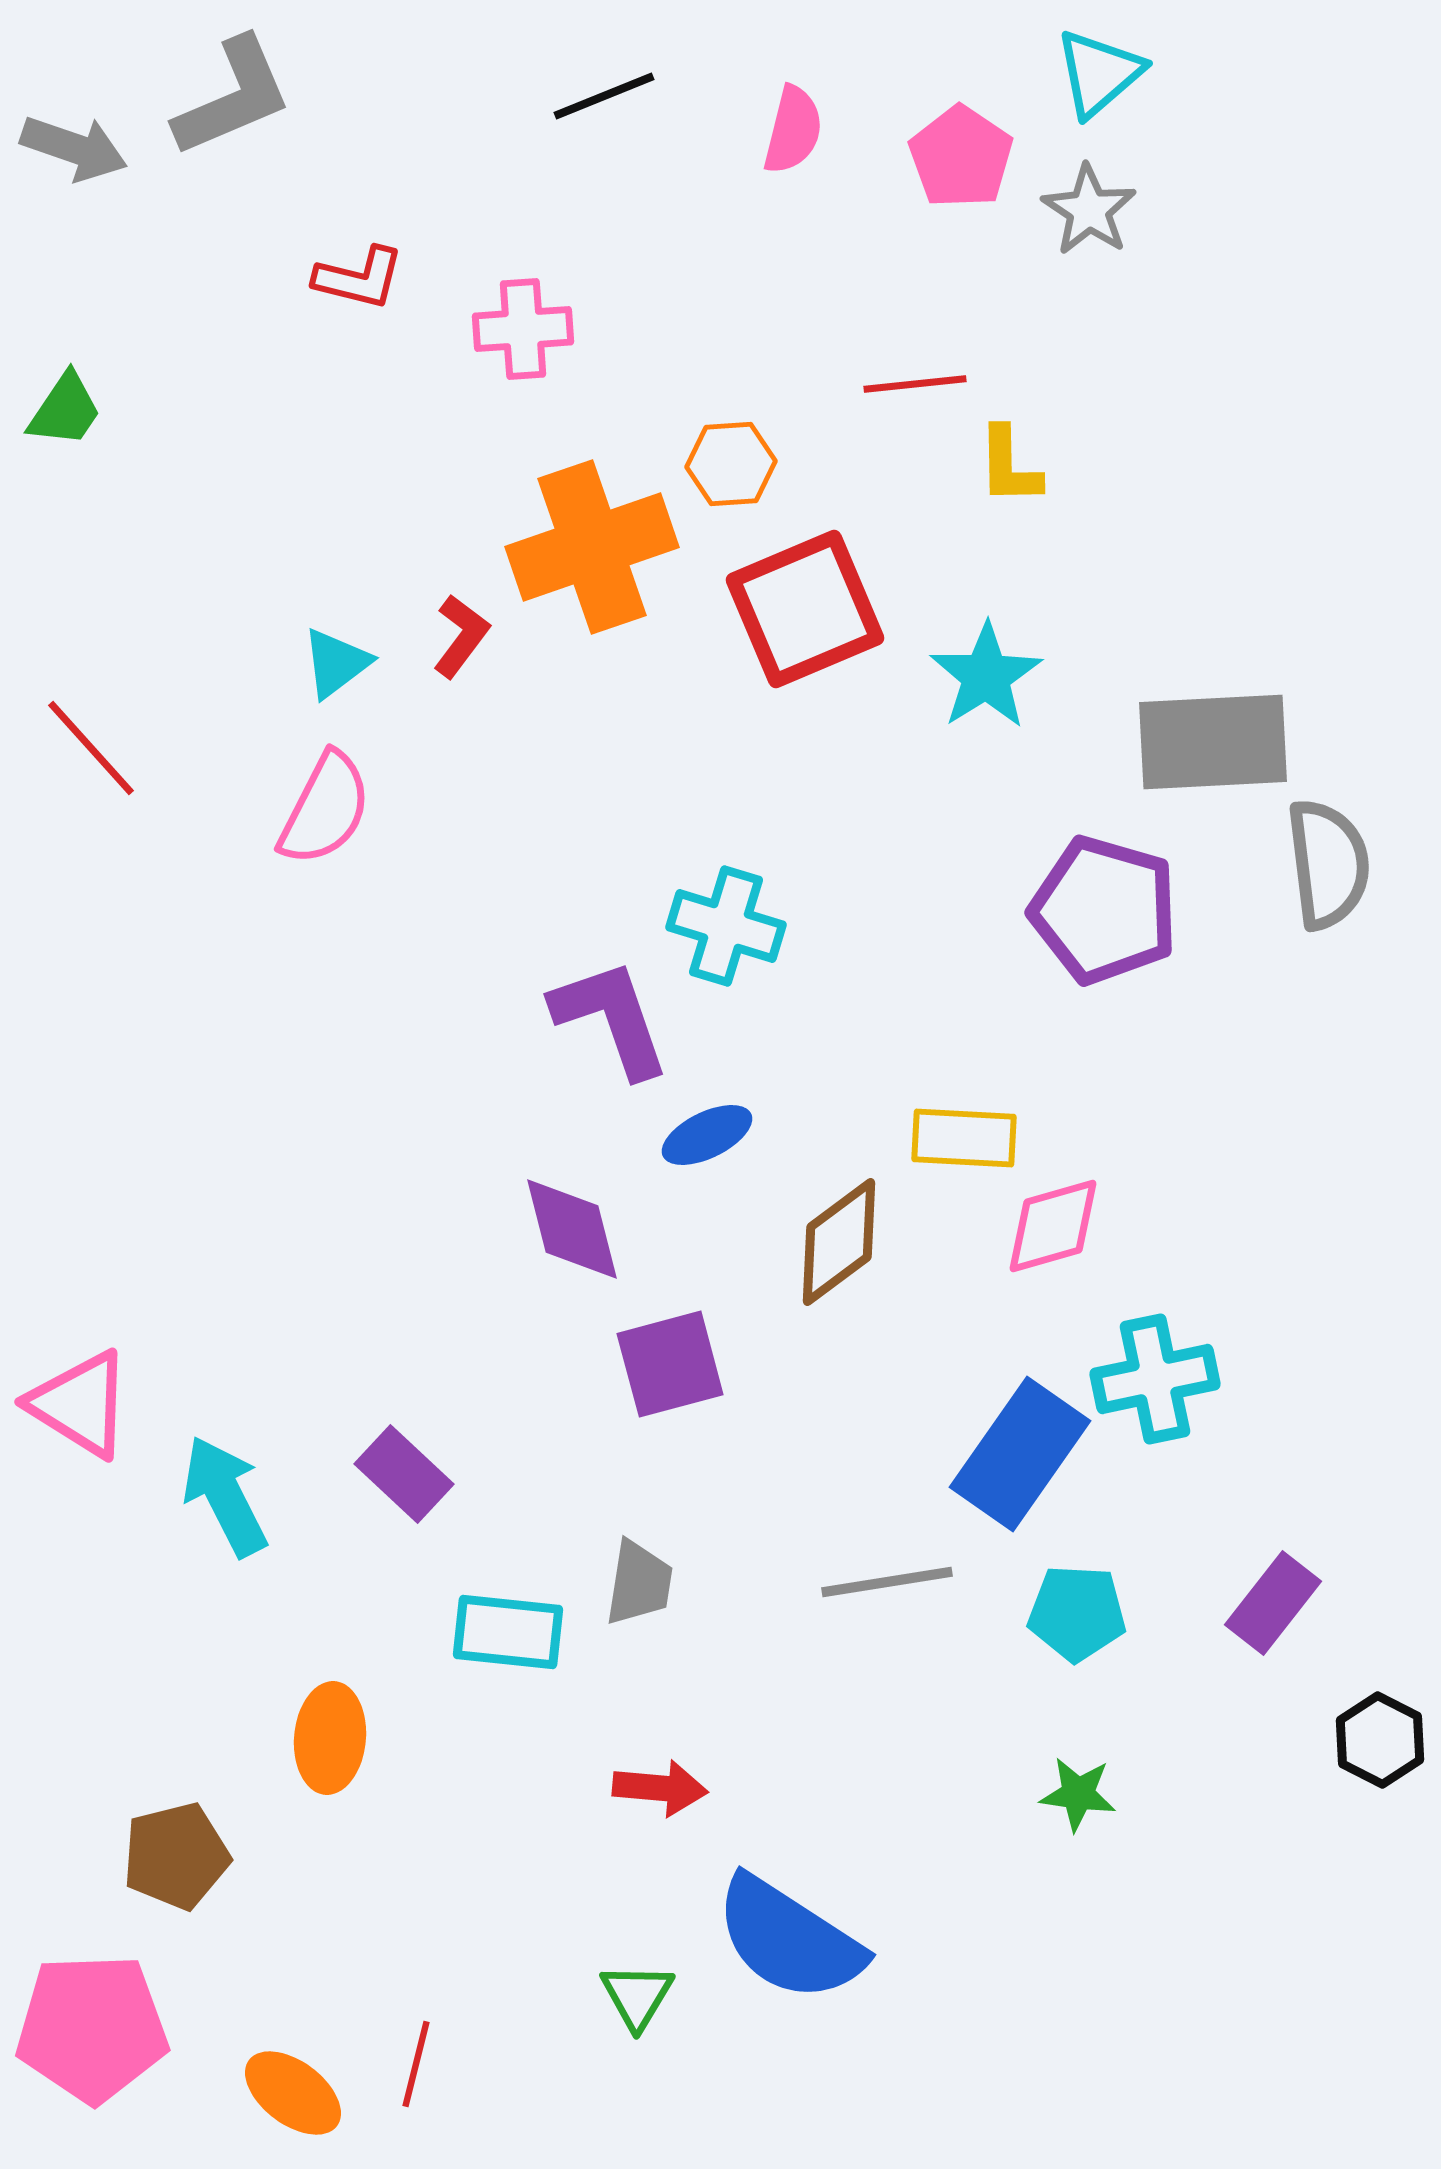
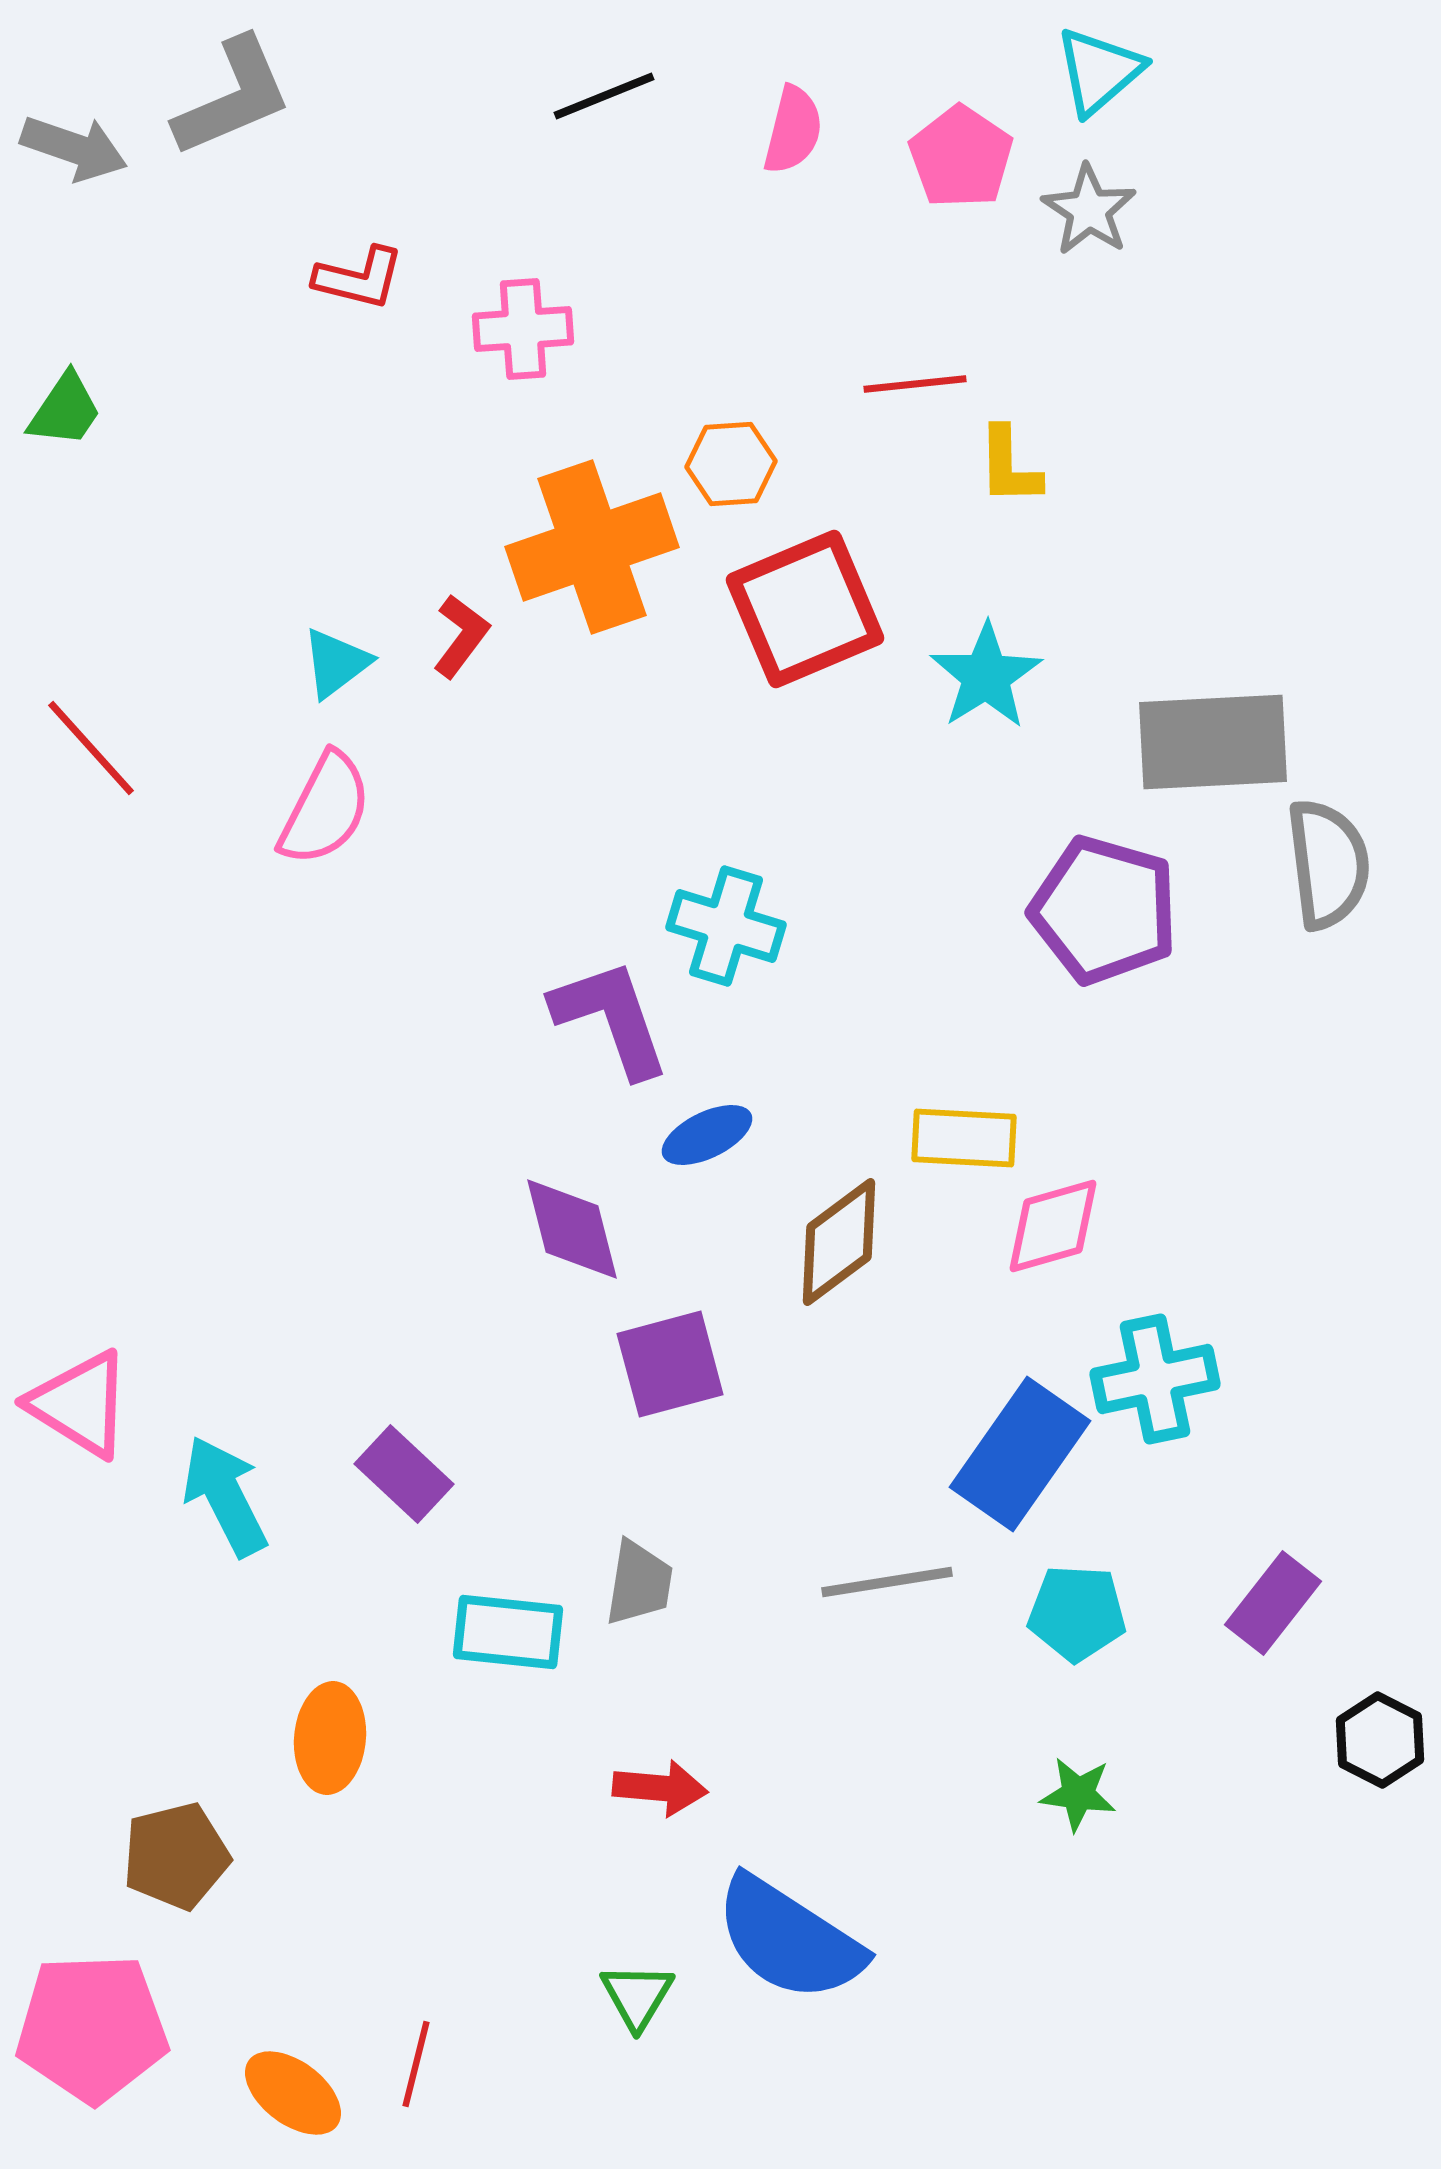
cyan triangle at (1099, 73): moved 2 px up
